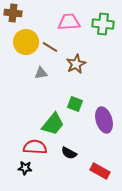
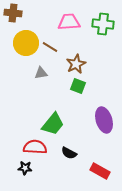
yellow circle: moved 1 px down
green square: moved 3 px right, 18 px up
